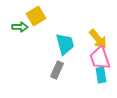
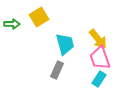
yellow square: moved 3 px right, 1 px down
green arrow: moved 8 px left, 3 px up
cyan rectangle: moved 2 px left, 4 px down; rotated 42 degrees clockwise
